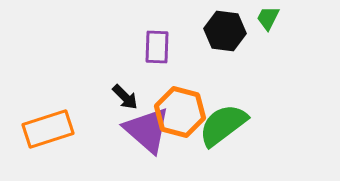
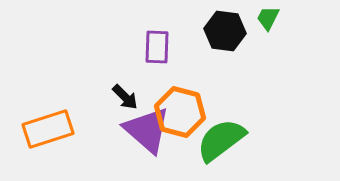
green semicircle: moved 2 px left, 15 px down
